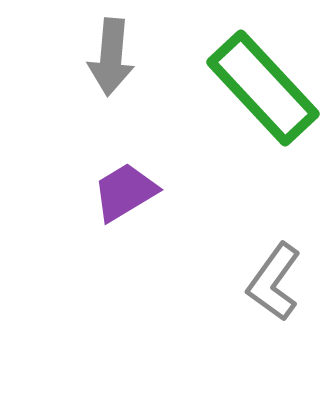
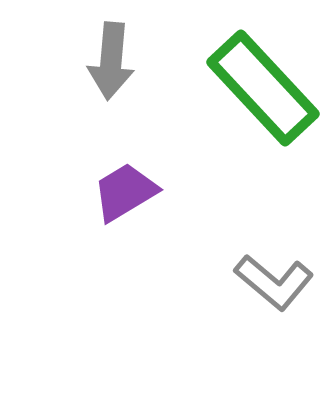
gray arrow: moved 4 px down
gray L-shape: rotated 86 degrees counterclockwise
